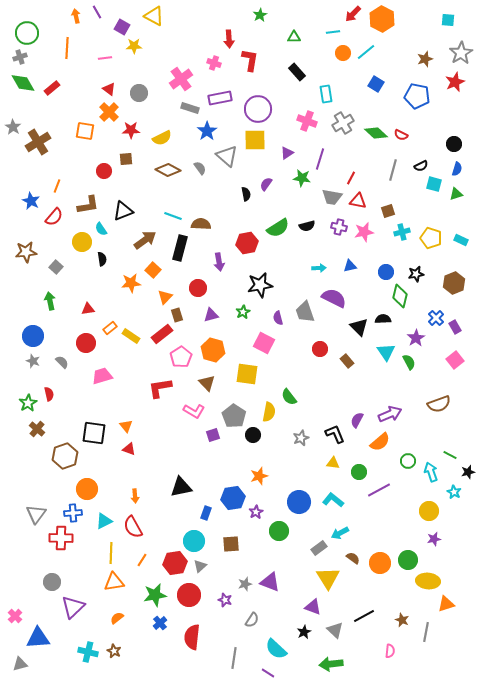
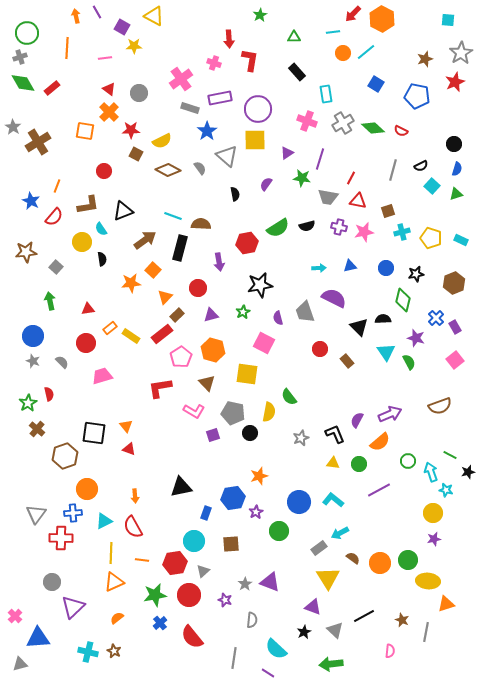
green diamond at (376, 133): moved 3 px left, 5 px up
red semicircle at (401, 135): moved 4 px up
yellow semicircle at (162, 138): moved 3 px down
brown square at (126, 159): moved 10 px right, 5 px up; rotated 32 degrees clockwise
cyan square at (434, 184): moved 2 px left, 2 px down; rotated 28 degrees clockwise
black semicircle at (246, 194): moved 11 px left
gray trapezoid at (332, 197): moved 4 px left
blue circle at (386, 272): moved 4 px up
green diamond at (400, 296): moved 3 px right, 4 px down
brown rectangle at (177, 315): rotated 64 degrees clockwise
purple star at (416, 338): rotated 24 degrees counterclockwise
brown semicircle at (439, 404): moved 1 px right, 2 px down
gray pentagon at (234, 416): moved 1 px left, 3 px up; rotated 20 degrees counterclockwise
black circle at (253, 435): moved 3 px left, 2 px up
green circle at (359, 472): moved 8 px up
cyan star at (454, 492): moved 8 px left, 2 px up; rotated 16 degrees counterclockwise
yellow circle at (429, 511): moved 4 px right, 2 px down
orange line at (142, 560): rotated 64 degrees clockwise
gray triangle at (200, 566): moved 3 px right, 5 px down
orange triangle at (114, 582): rotated 15 degrees counterclockwise
gray star at (245, 584): rotated 16 degrees counterclockwise
gray semicircle at (252, 620): rotated 28 degrees counterclockwise
red semicircle at (192, 637): rotated 45 degrees counterclockwise
